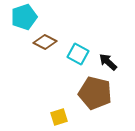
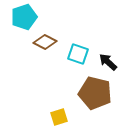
cyan square: rotated 10 degrees counterclockwise
